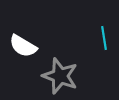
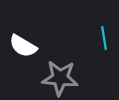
gray star: moved 2 px down; rotated 15 degrees counterclockwise
